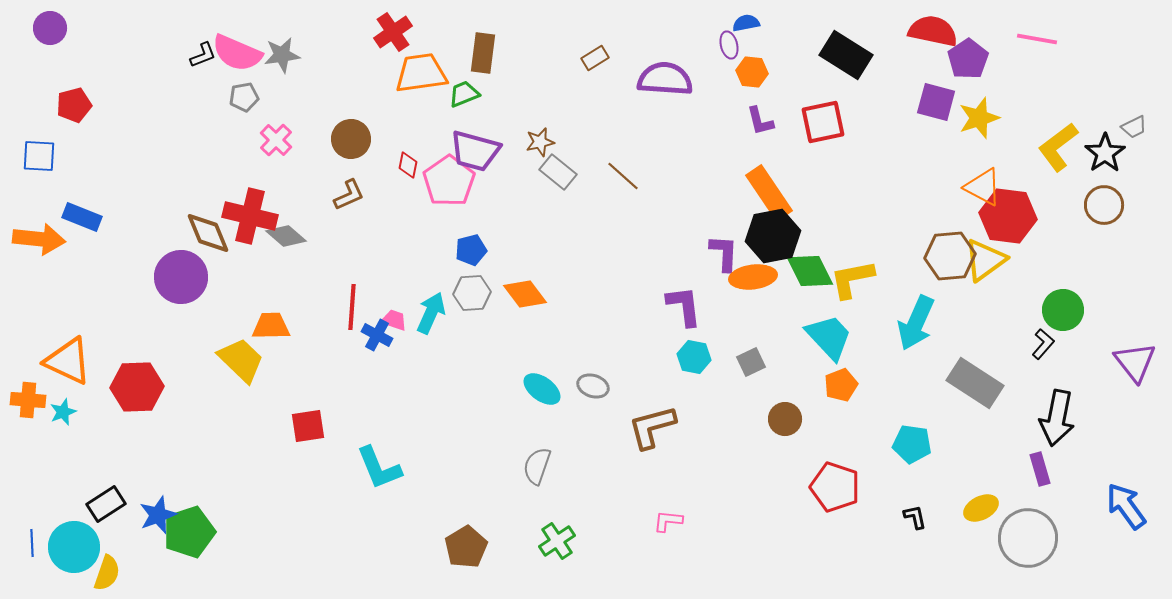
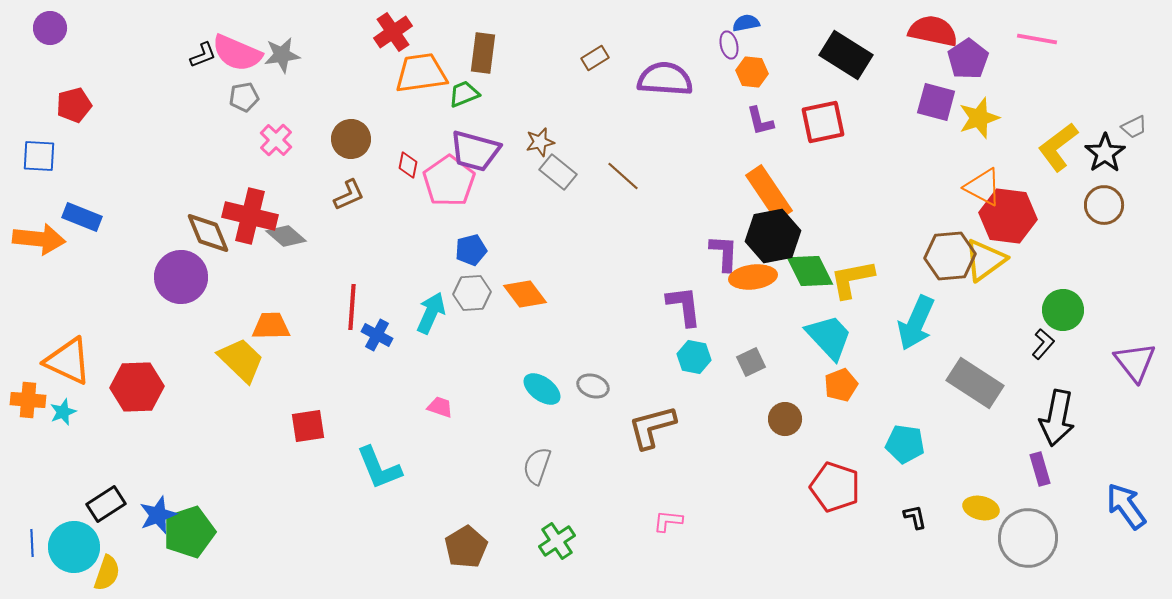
pink trapezoid at (394, 320): moved 46 px right, 87 px down
cyan pentagon at (912, 444): moved 7 px left
yellow ellipse at (981, 508): rotated 40 degrees clockwise
